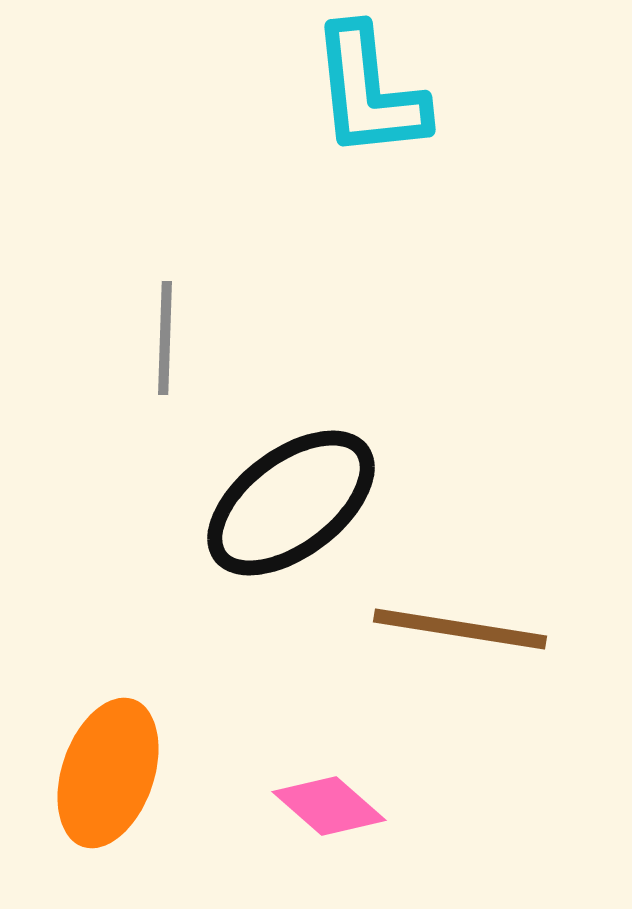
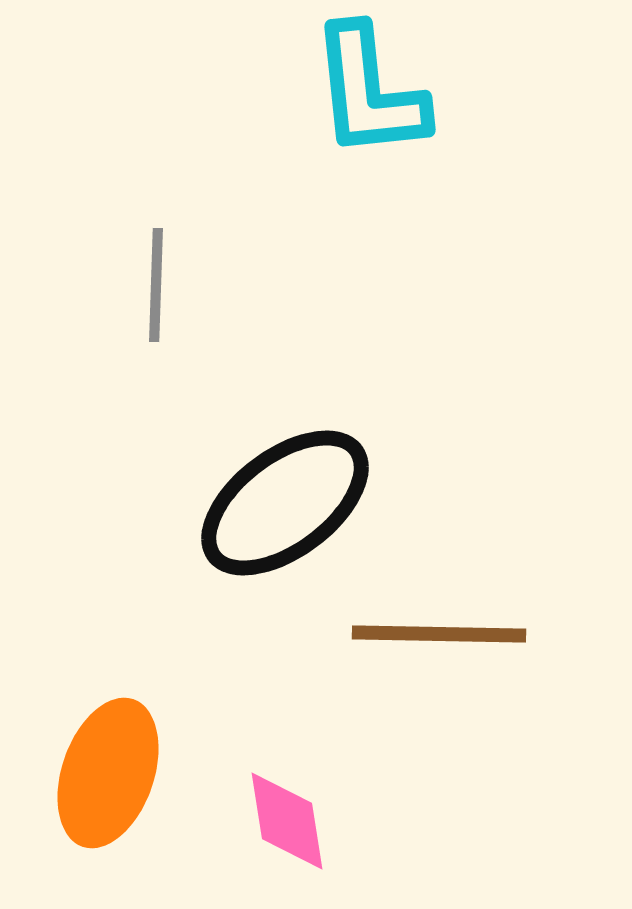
gray line: moved 9 px left, 53 px up
black ellipse: moved 6 px left
brown line: moved 21 px left, 5 px down; rotated 8 degrees counterclockwise
pink diamond: moved 42 px left, 15 px down; rotated 40 degrees clockwise
